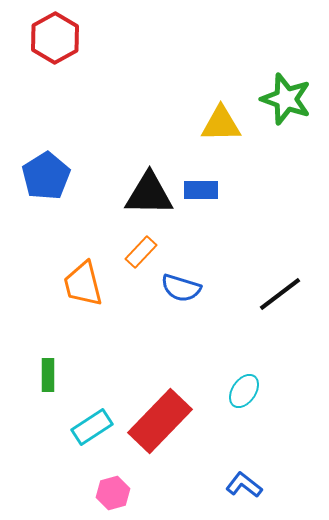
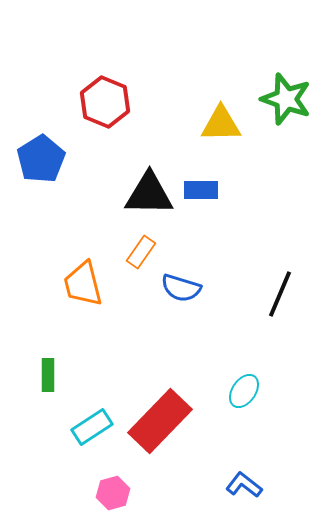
red hexagon: moved 50 px right, 64 px down; rotated 9 degrees counterclockwise
blue pentagon: moved 5 px left, 17 px up
orange rectangle: rotated 8 degrees counterclockwise
black line: rotated 30 degrees counterclockwise
